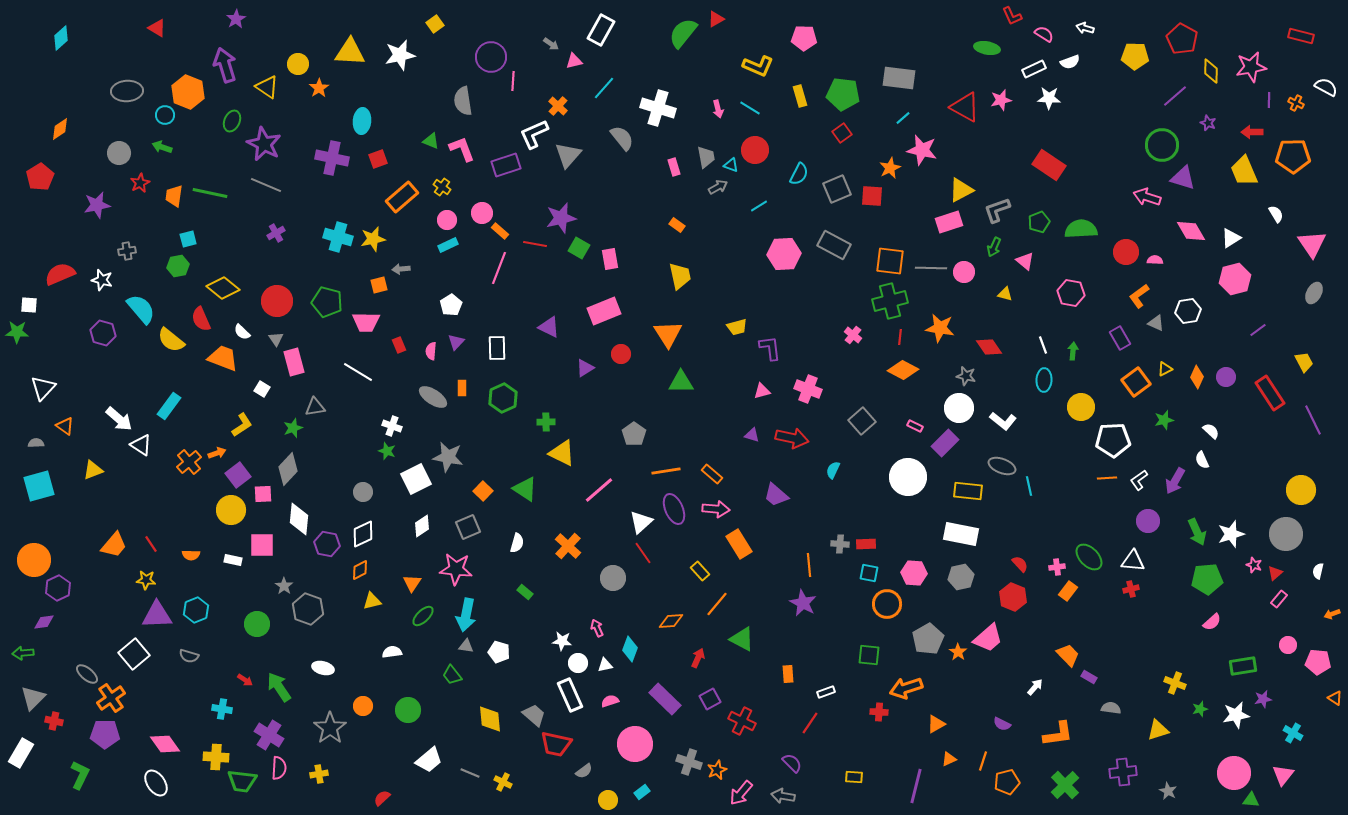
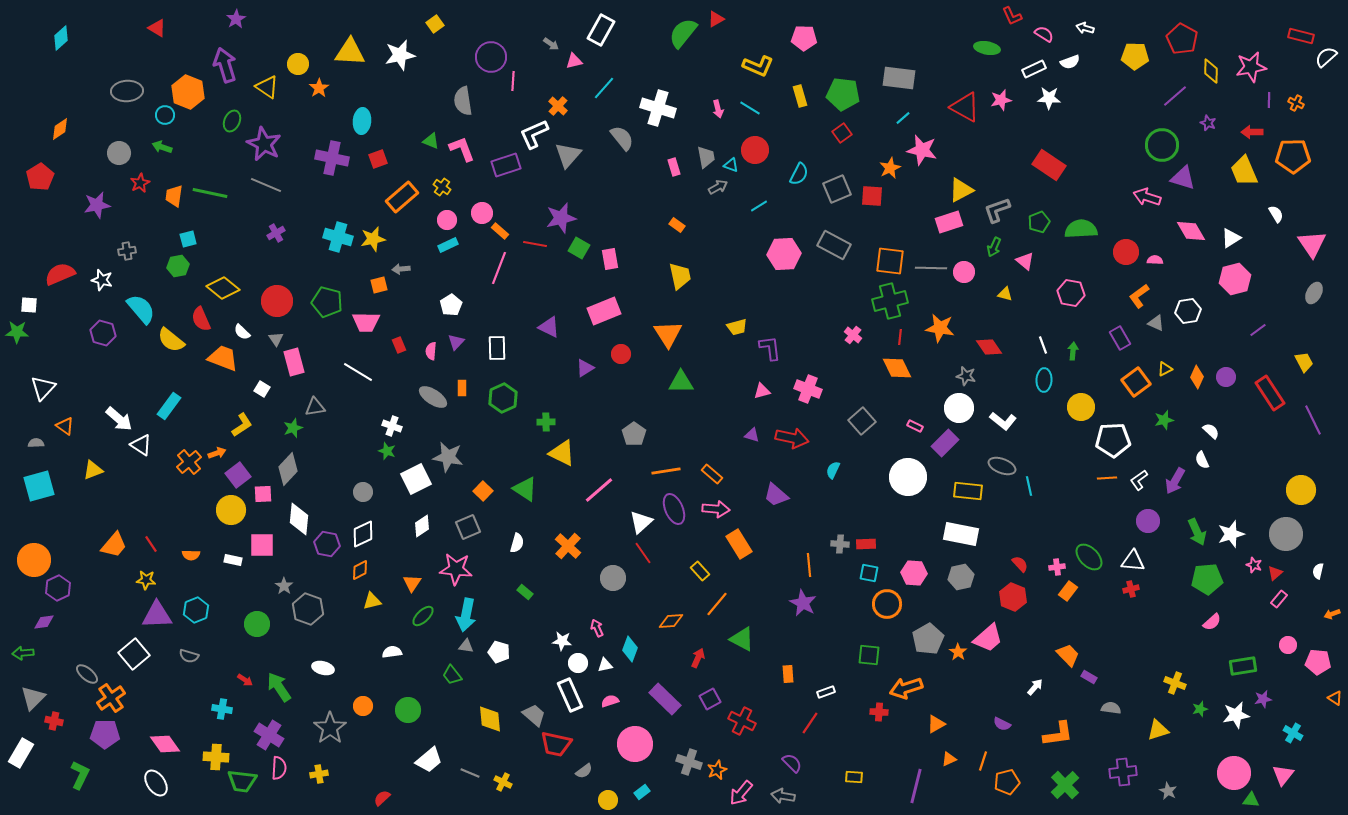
white semicircle at (1326, 87): moved 30 px up; rotated 70 degrees counterclockwise
orange diamond at (903, 370): moved 6 px left, 2 px up; rotated 36 degrees clockwise
